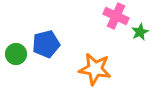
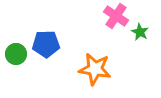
pink cross: rotated 10 degrees clockwise
green star: rotated 18 degrees counterclockwise
blue pentagon: rotated 12 degrees clockwise
